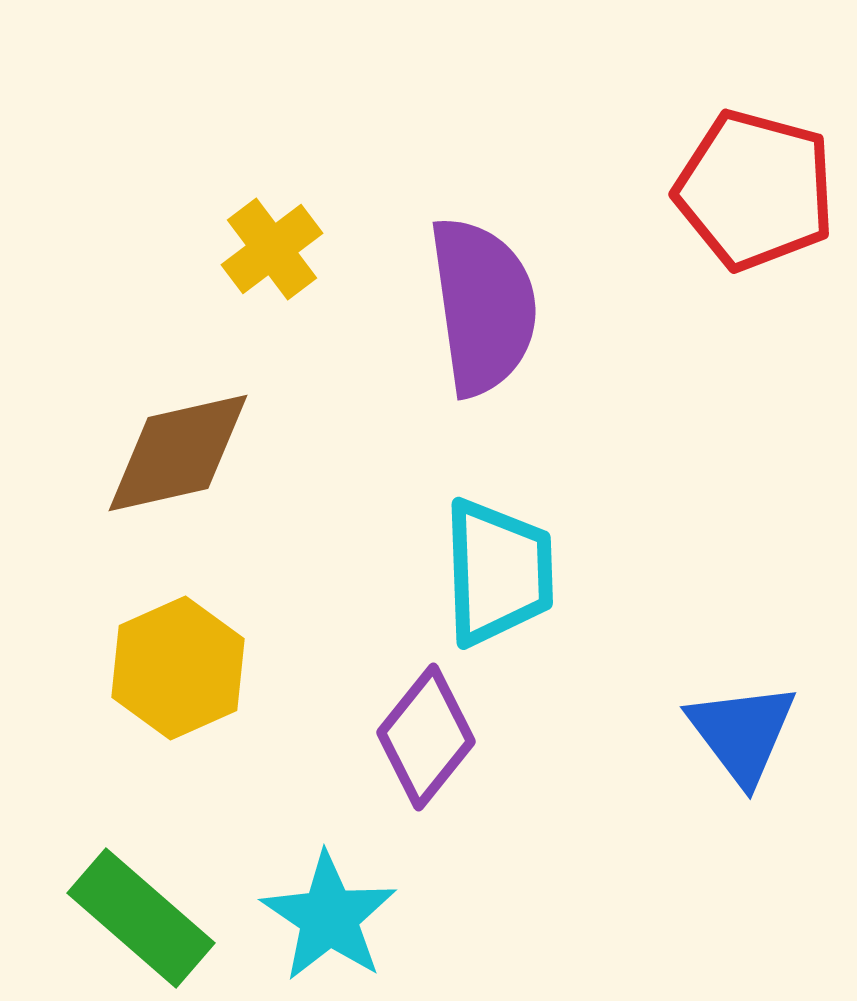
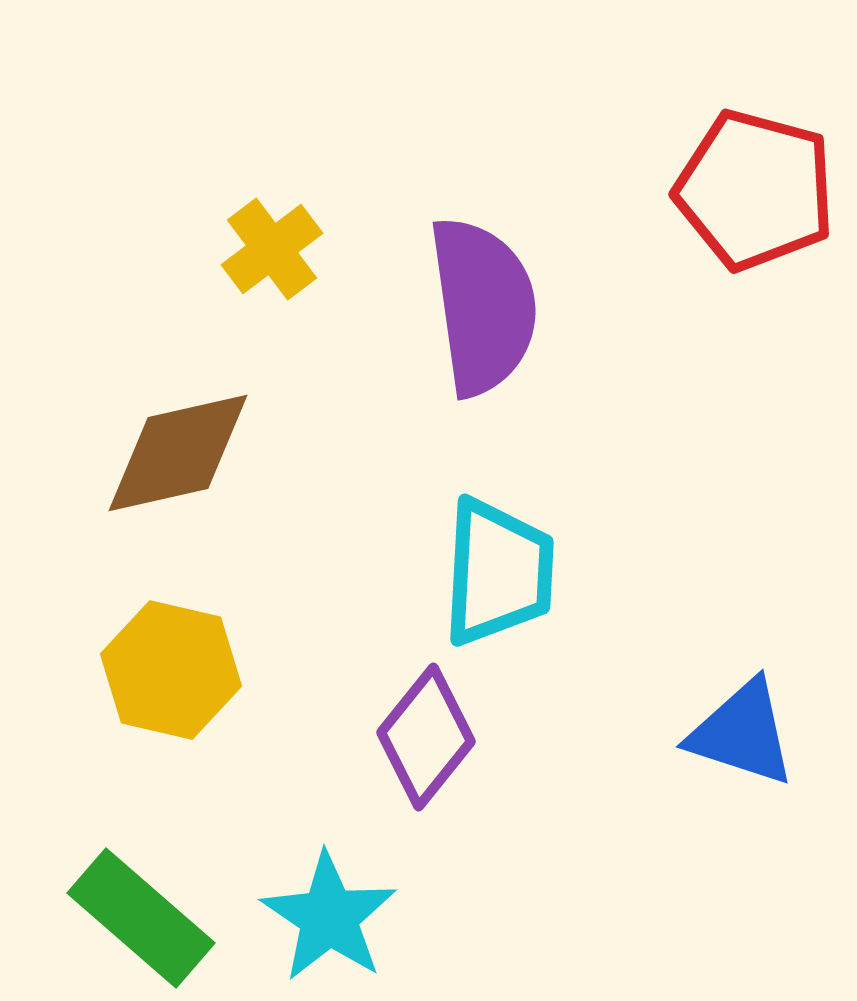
cyan trapezoid: rotated 5 degrees clockwise
yellow hexagon: moved 7 px left, 2 px down; rotated 23 degrees counterclockwise
blue triangle: rotated 35 degrees counterclockwise
